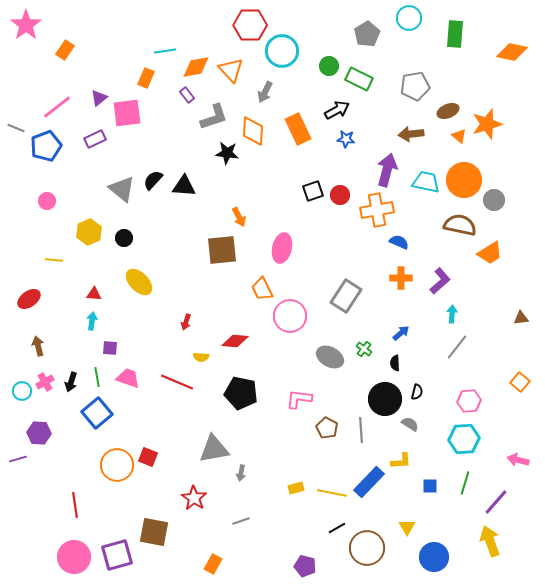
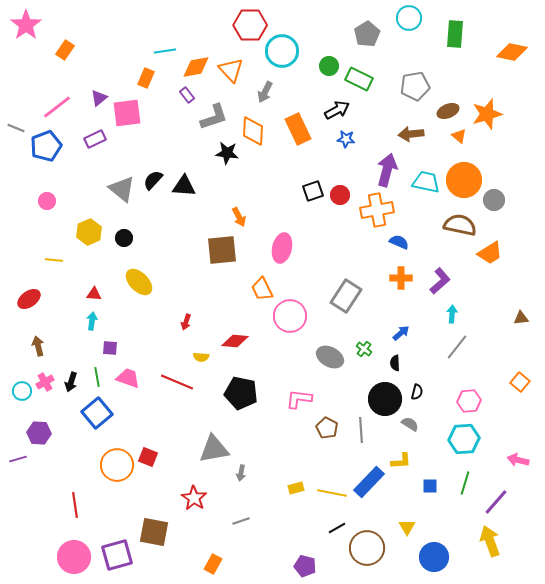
orange star at (487, 124): moved 10 px up
